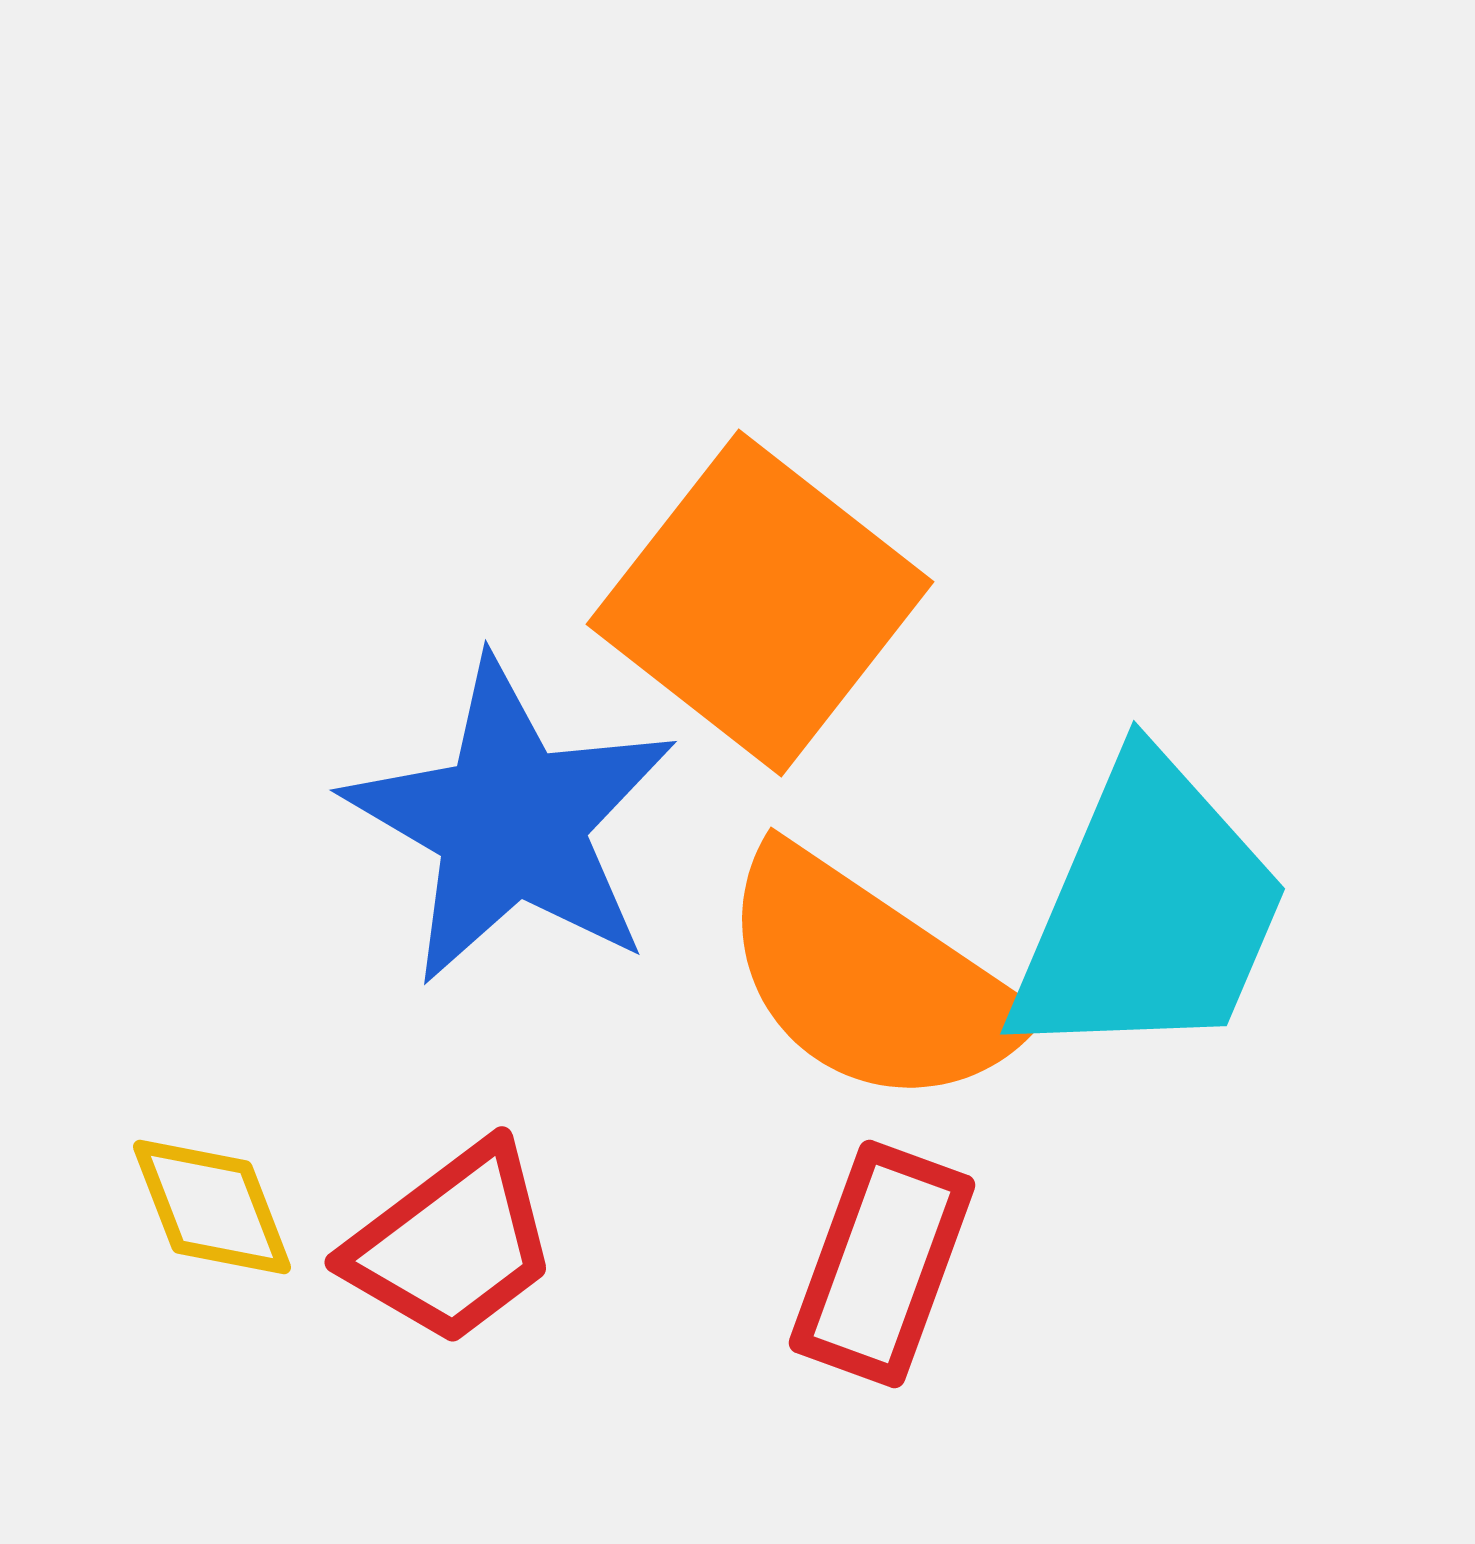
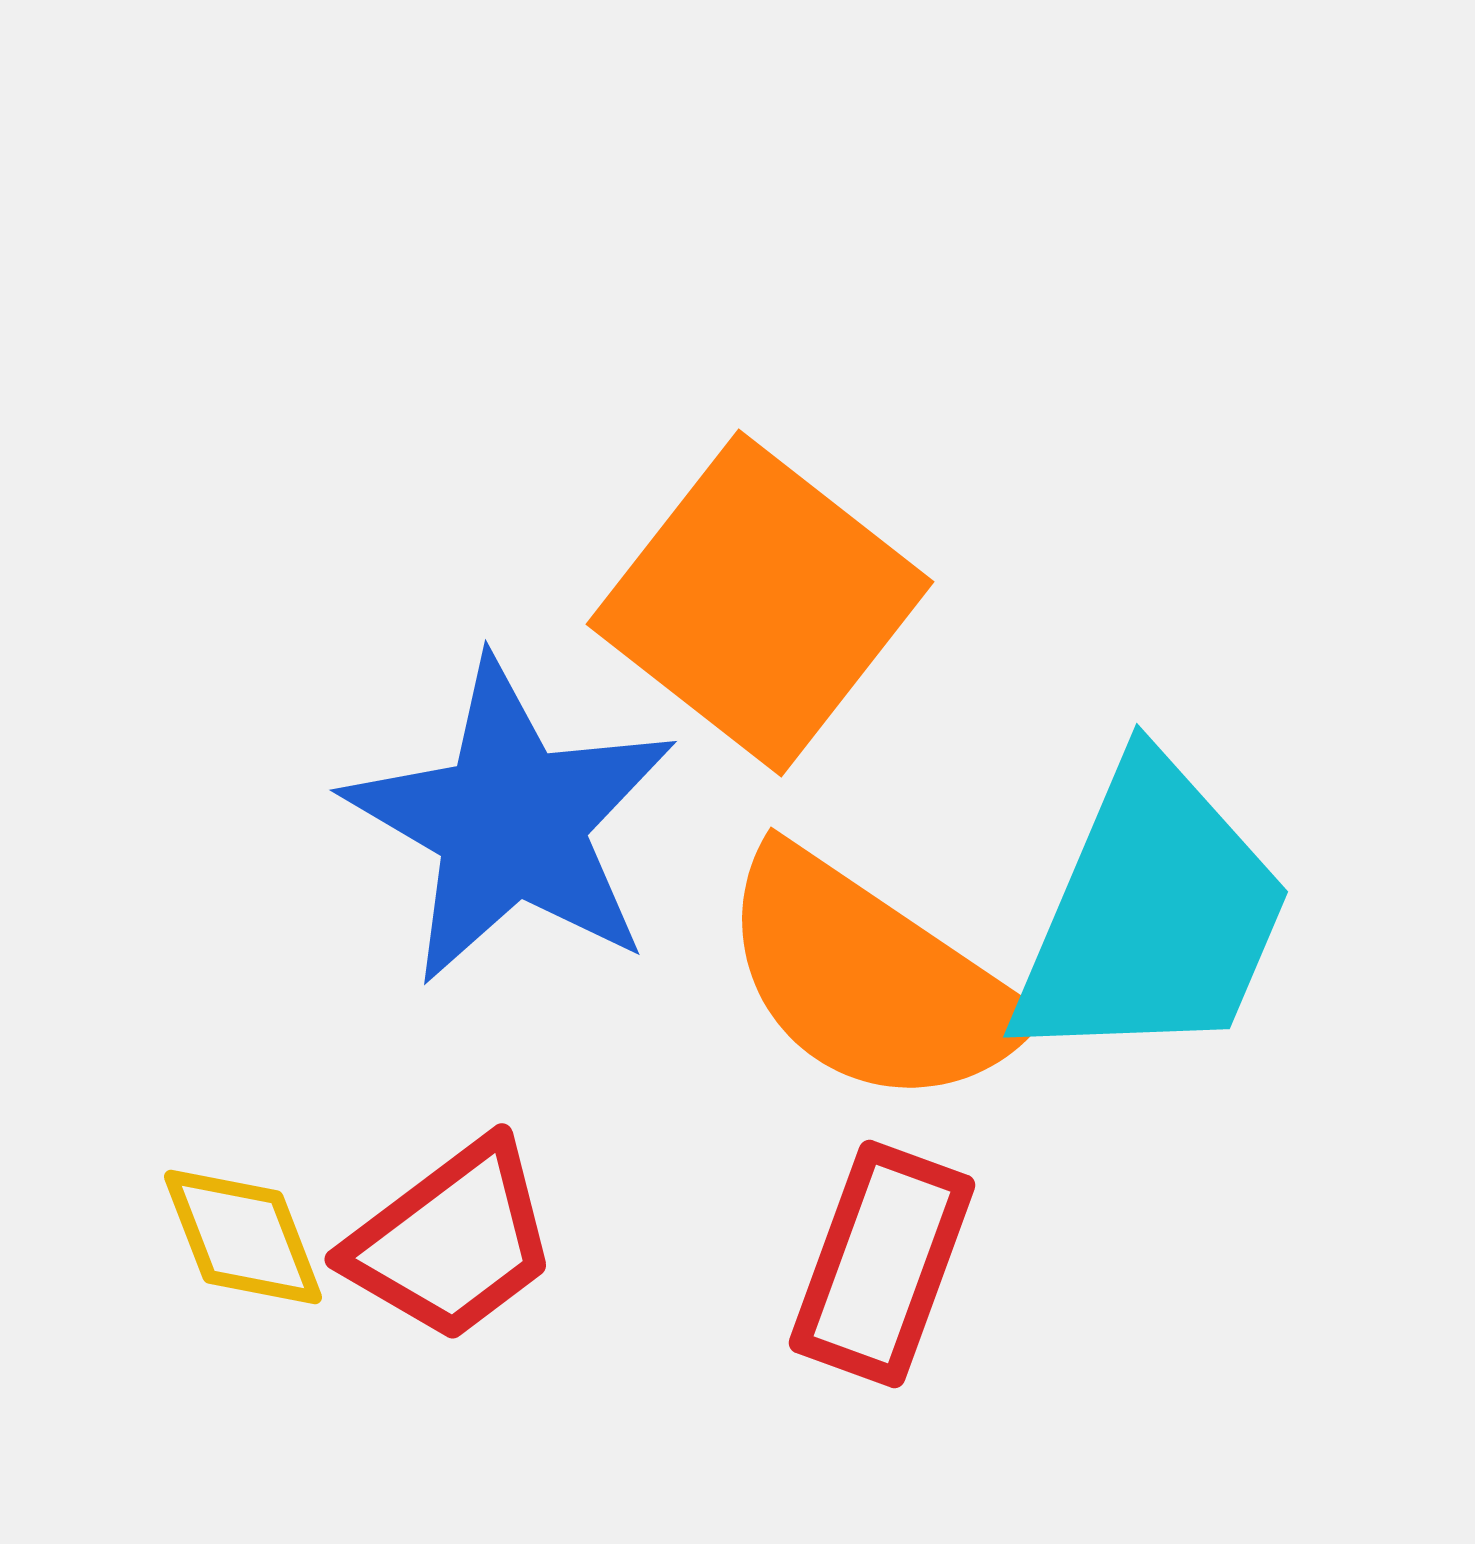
cyan trapezoid: moved 3 px right, 3 px down
yellow diamond: moved 31 px right, 30 px down
red trapezoid: moved 3 px up
